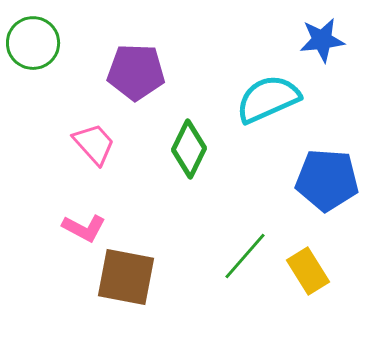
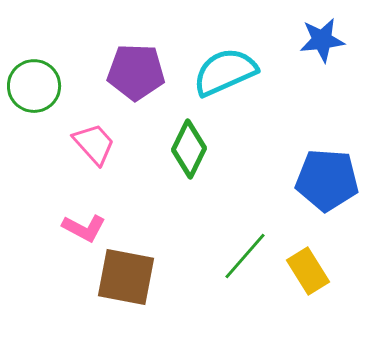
green circle: moved 1 px right, 43 px down
cyan semicircle: moved 43 px left, 27 px up
